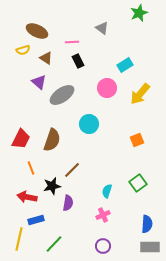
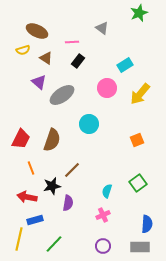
black rectangle: rotated 64 degrees clockwise
blue rectangle: moved 1 px left
gray rectangle: moved 10 px left
